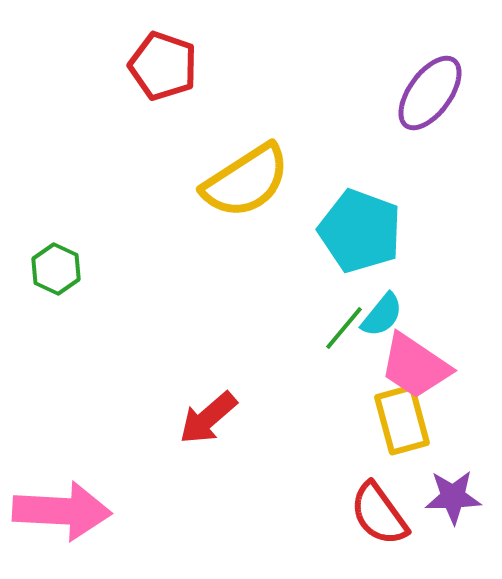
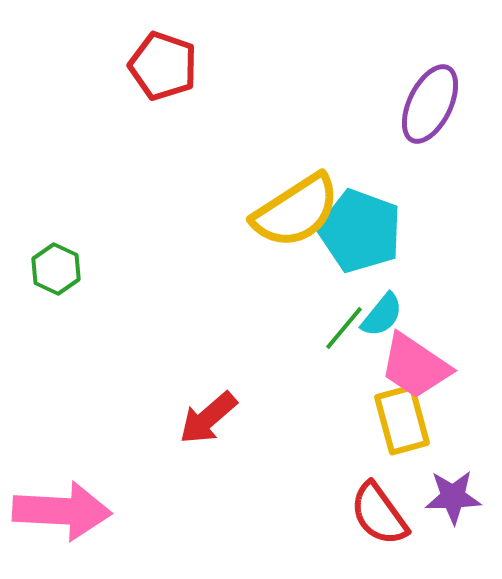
purple ellipse: moved 11 px down; rotated 10 degrees counterclockwise
yellow semicircle: moved 50 px right, 30 px down
